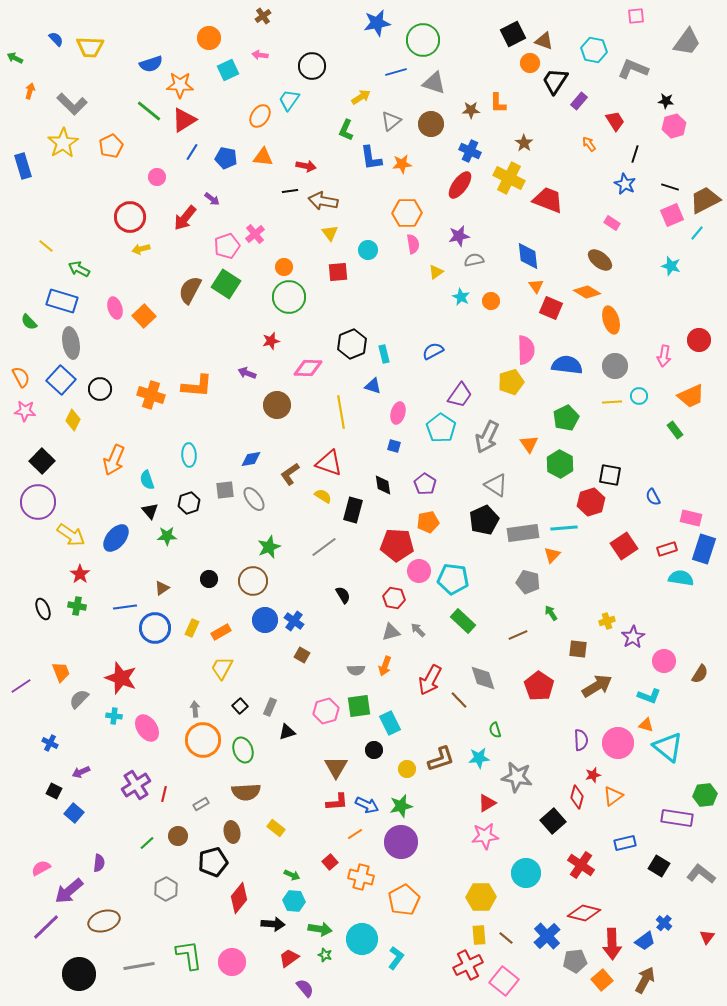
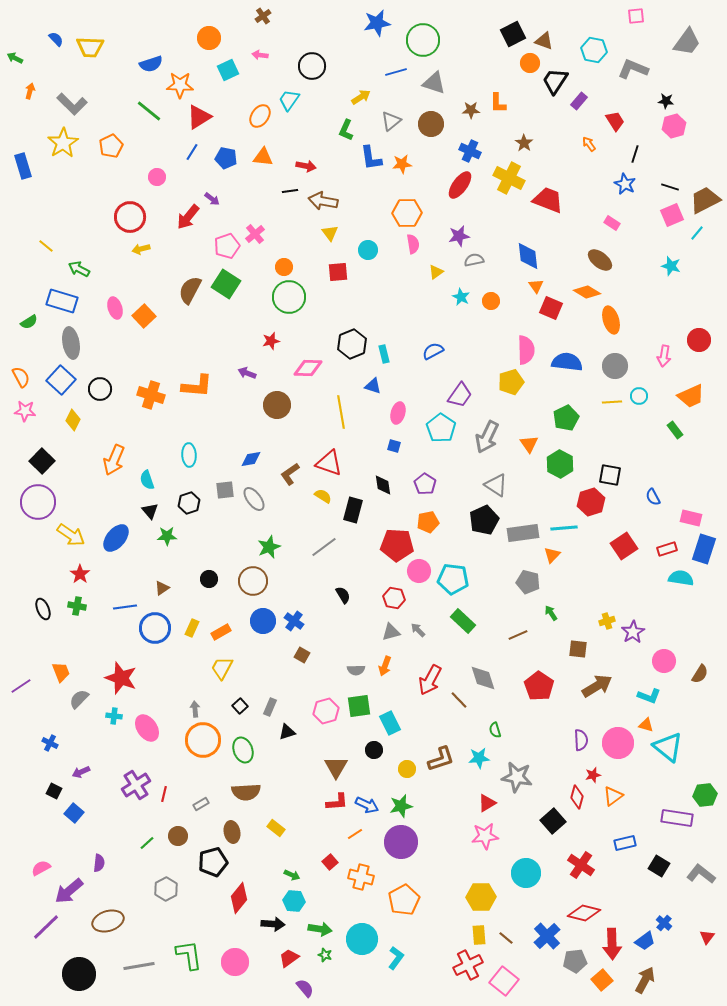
red triangle at (184, 120): moved 15 px right, 3 px up
red arrow at (185, 218): moved 3 px right, 1 px up
green semicircle at (29, 322): rotated 78 degrees counterclockwise
blue semicircle at (567, 365): moved 3 px up
blue circle at (265, 620): moved 2 px left, 1 px down
purple star at (633, 637): moved 5 px up
brown ellipse at (104, 921): moved 4 px right
pink circle at (232, 962): moved 3 px right
